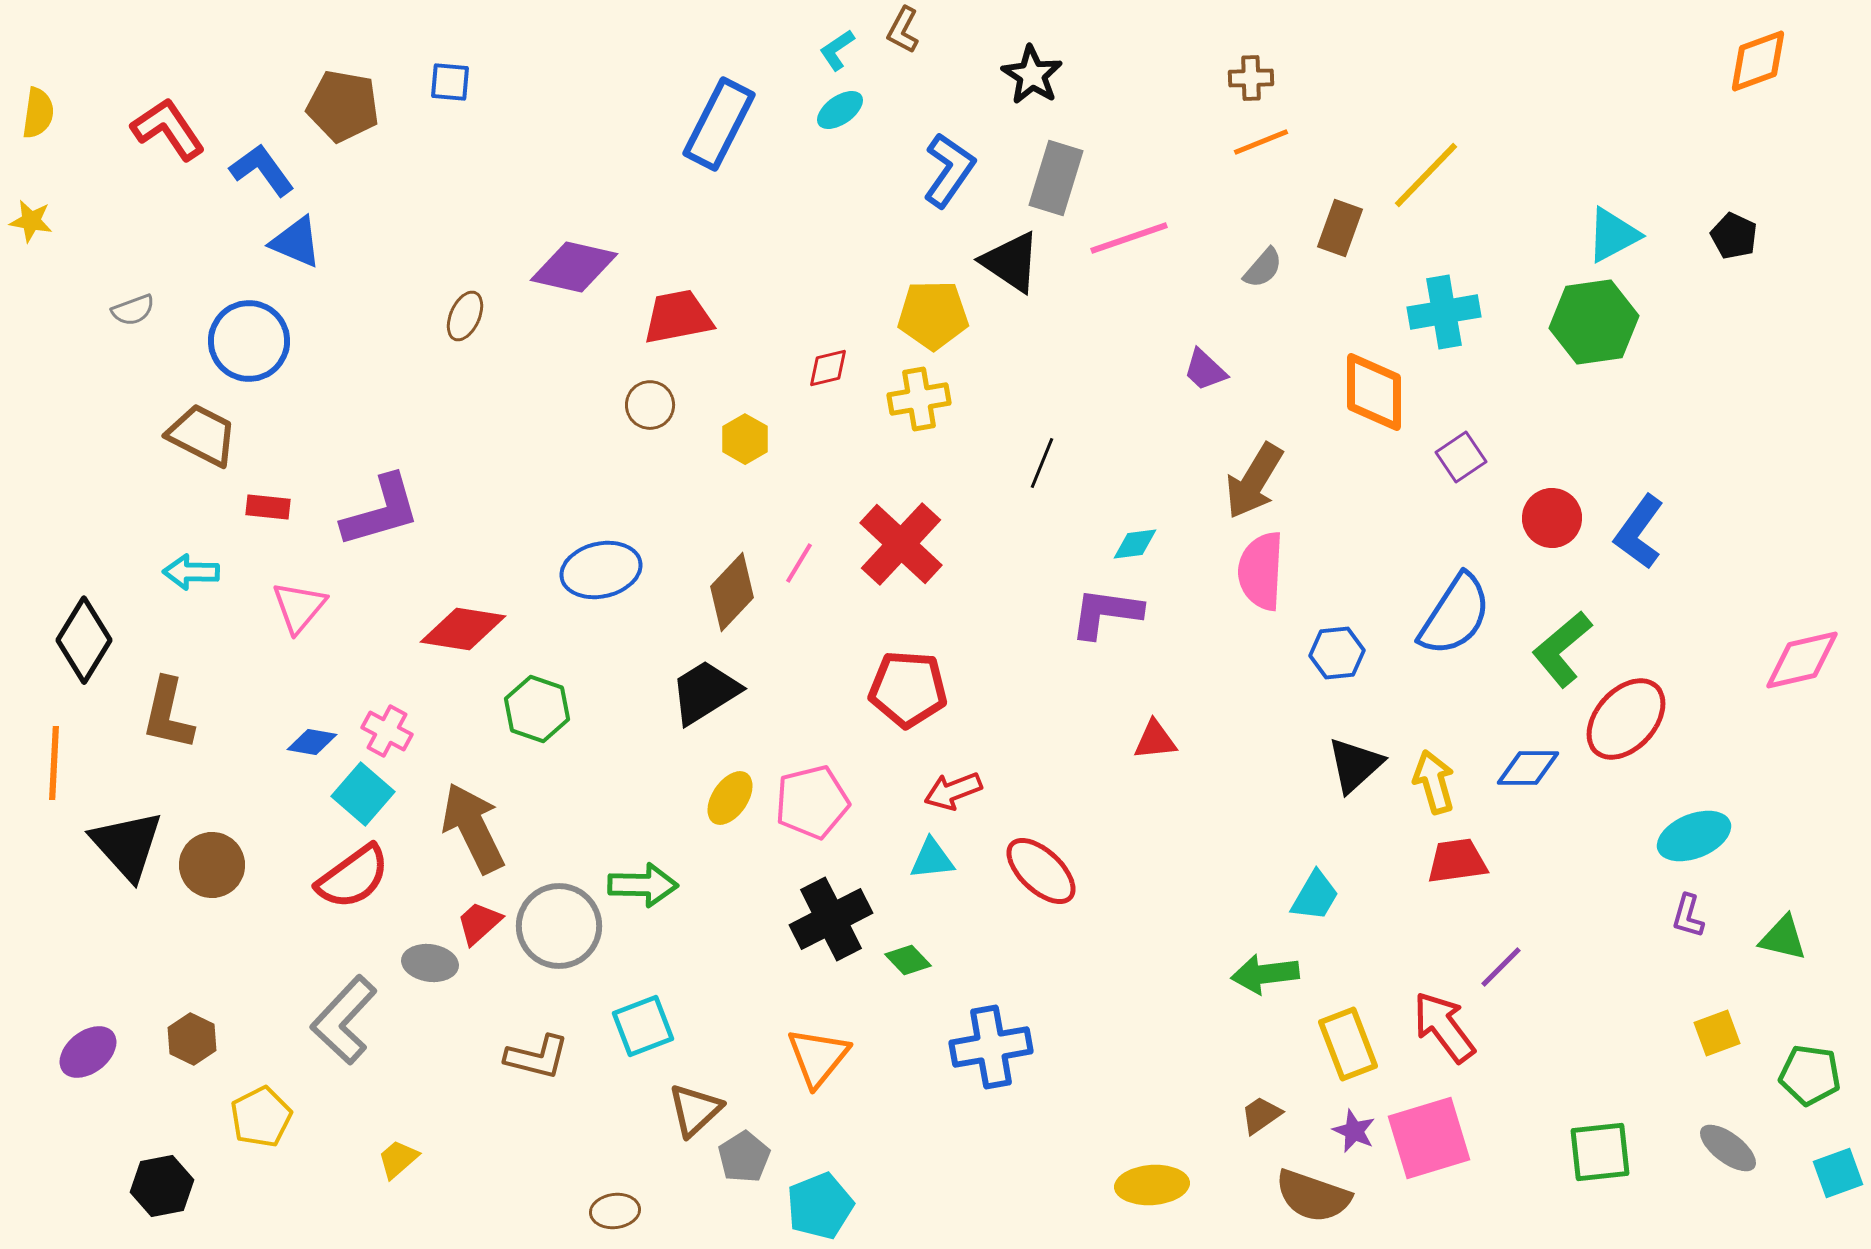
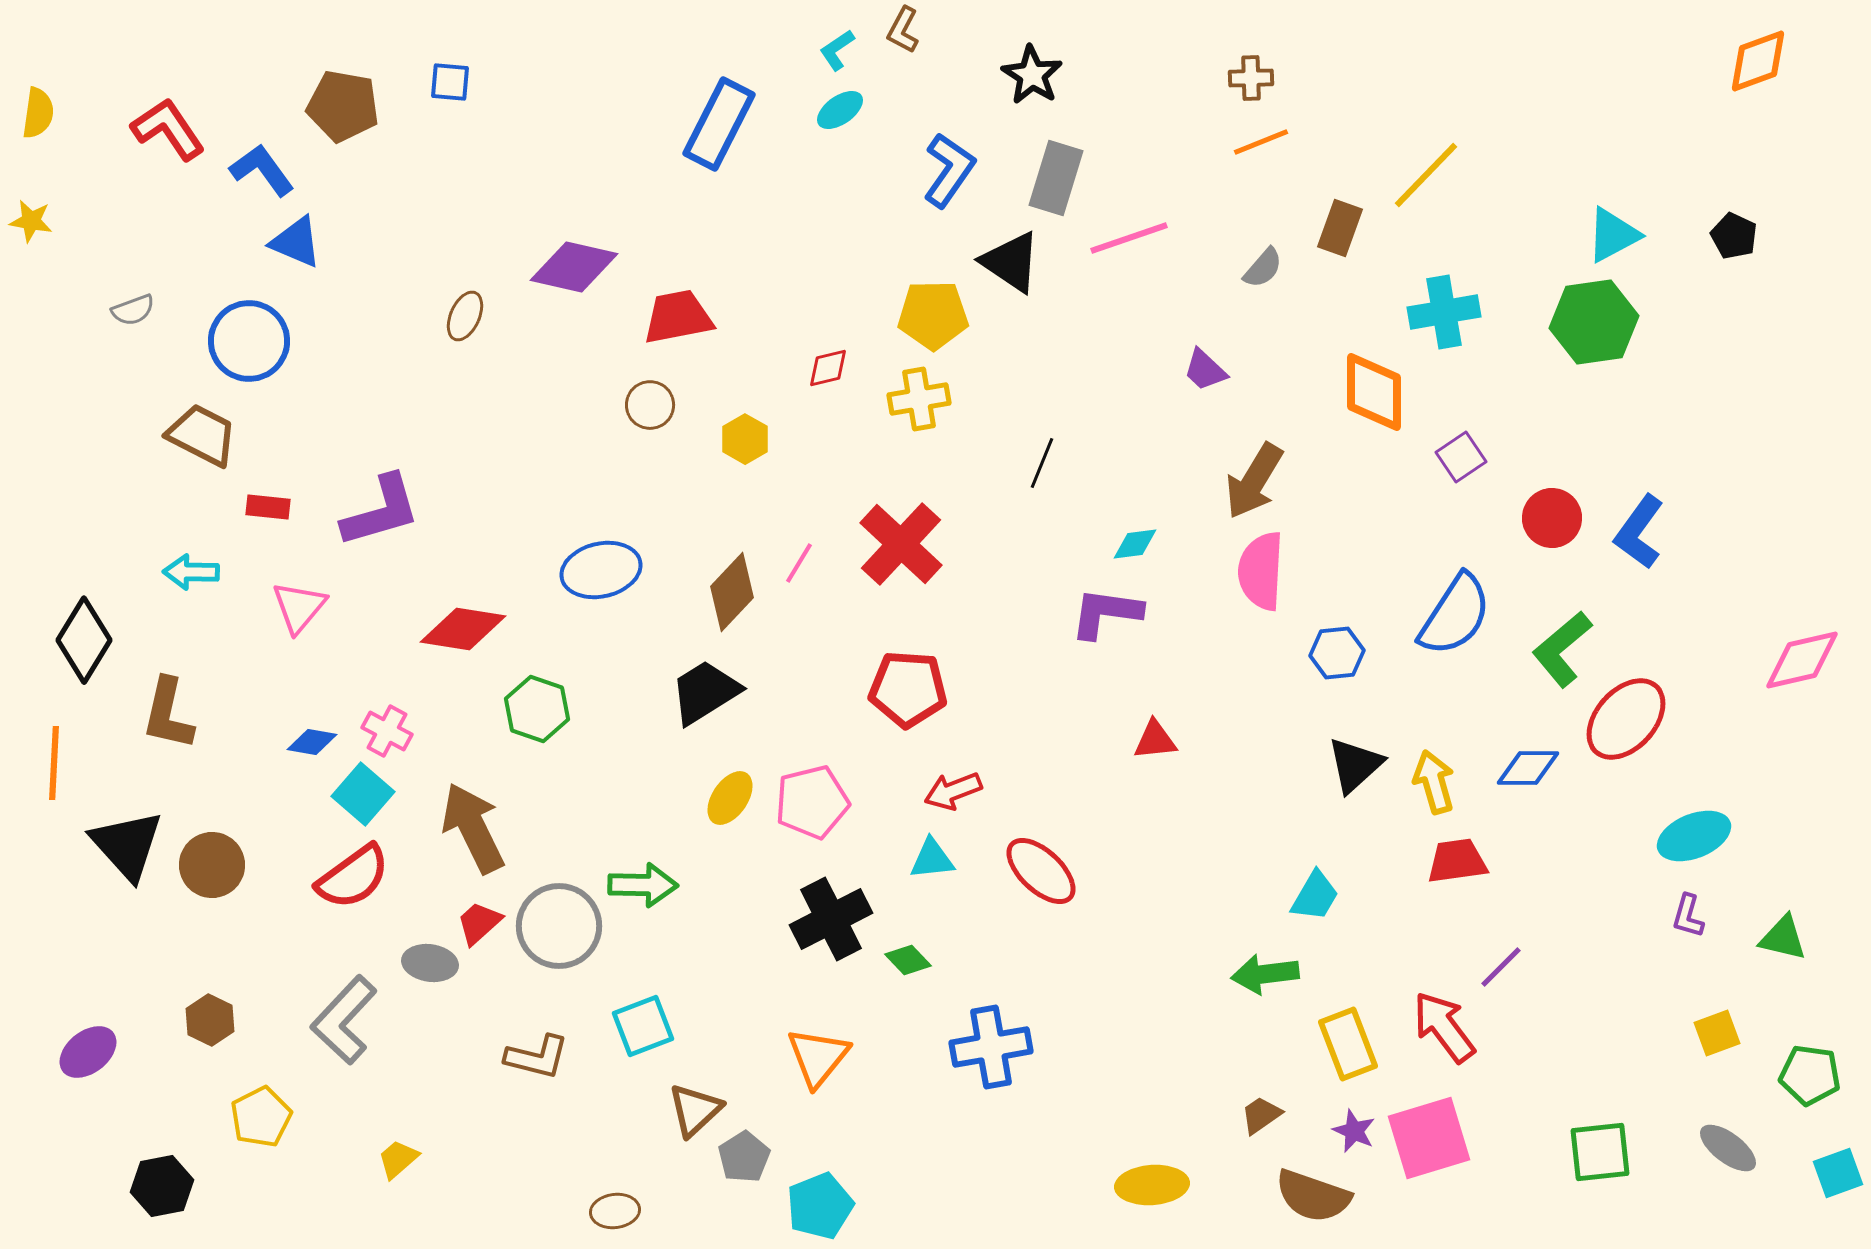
brown hexagon at (192, 1039): moved 18 px right, 19 px up
